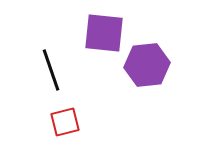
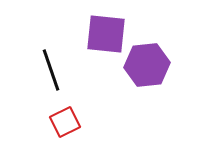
purple square: moved 2 px right, 1 px down
red square: rotated 12 degrees counterclockwise
